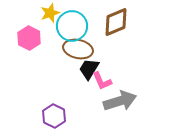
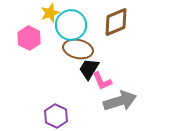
cyan circle: moved 1 px left, 1 px up
purple hexagon: moved 2 px right
